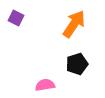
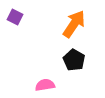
purple square: moved 1 px left, 1 px up
black pentagon: moved 3 px left, 4 px up; rotated 25 degrees counterclockwise
